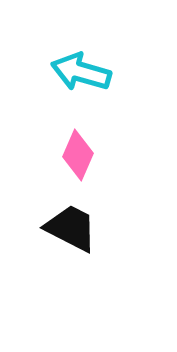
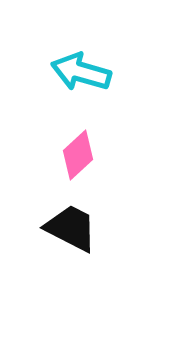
pink diamond: rotated 24 degrees clockwise
